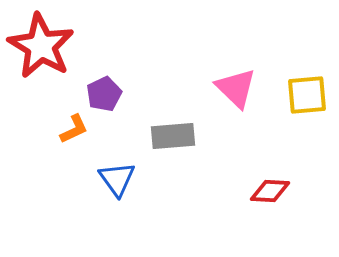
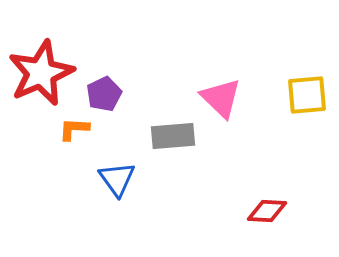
red star: moved 27 px down; rotated 18 degrees clockwise
pink triangle: moved 15 px left, 10 px down
orange L-shape: rotated 152 degrees counterclockwise
red diamond: moved 3 px left, 20 px down
